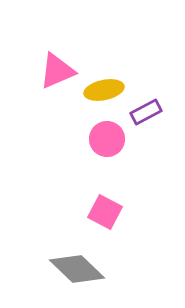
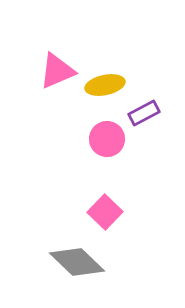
yellow ellipse: moved 1 px right, 5 px up
purple rectangle: moved 2 px left, 1 px down
pink square: rotated 16 degrees clockwise
gray diamond: moved 7 px up
